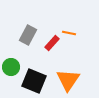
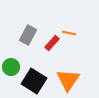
black square: rotated 10 degrees clockwise
